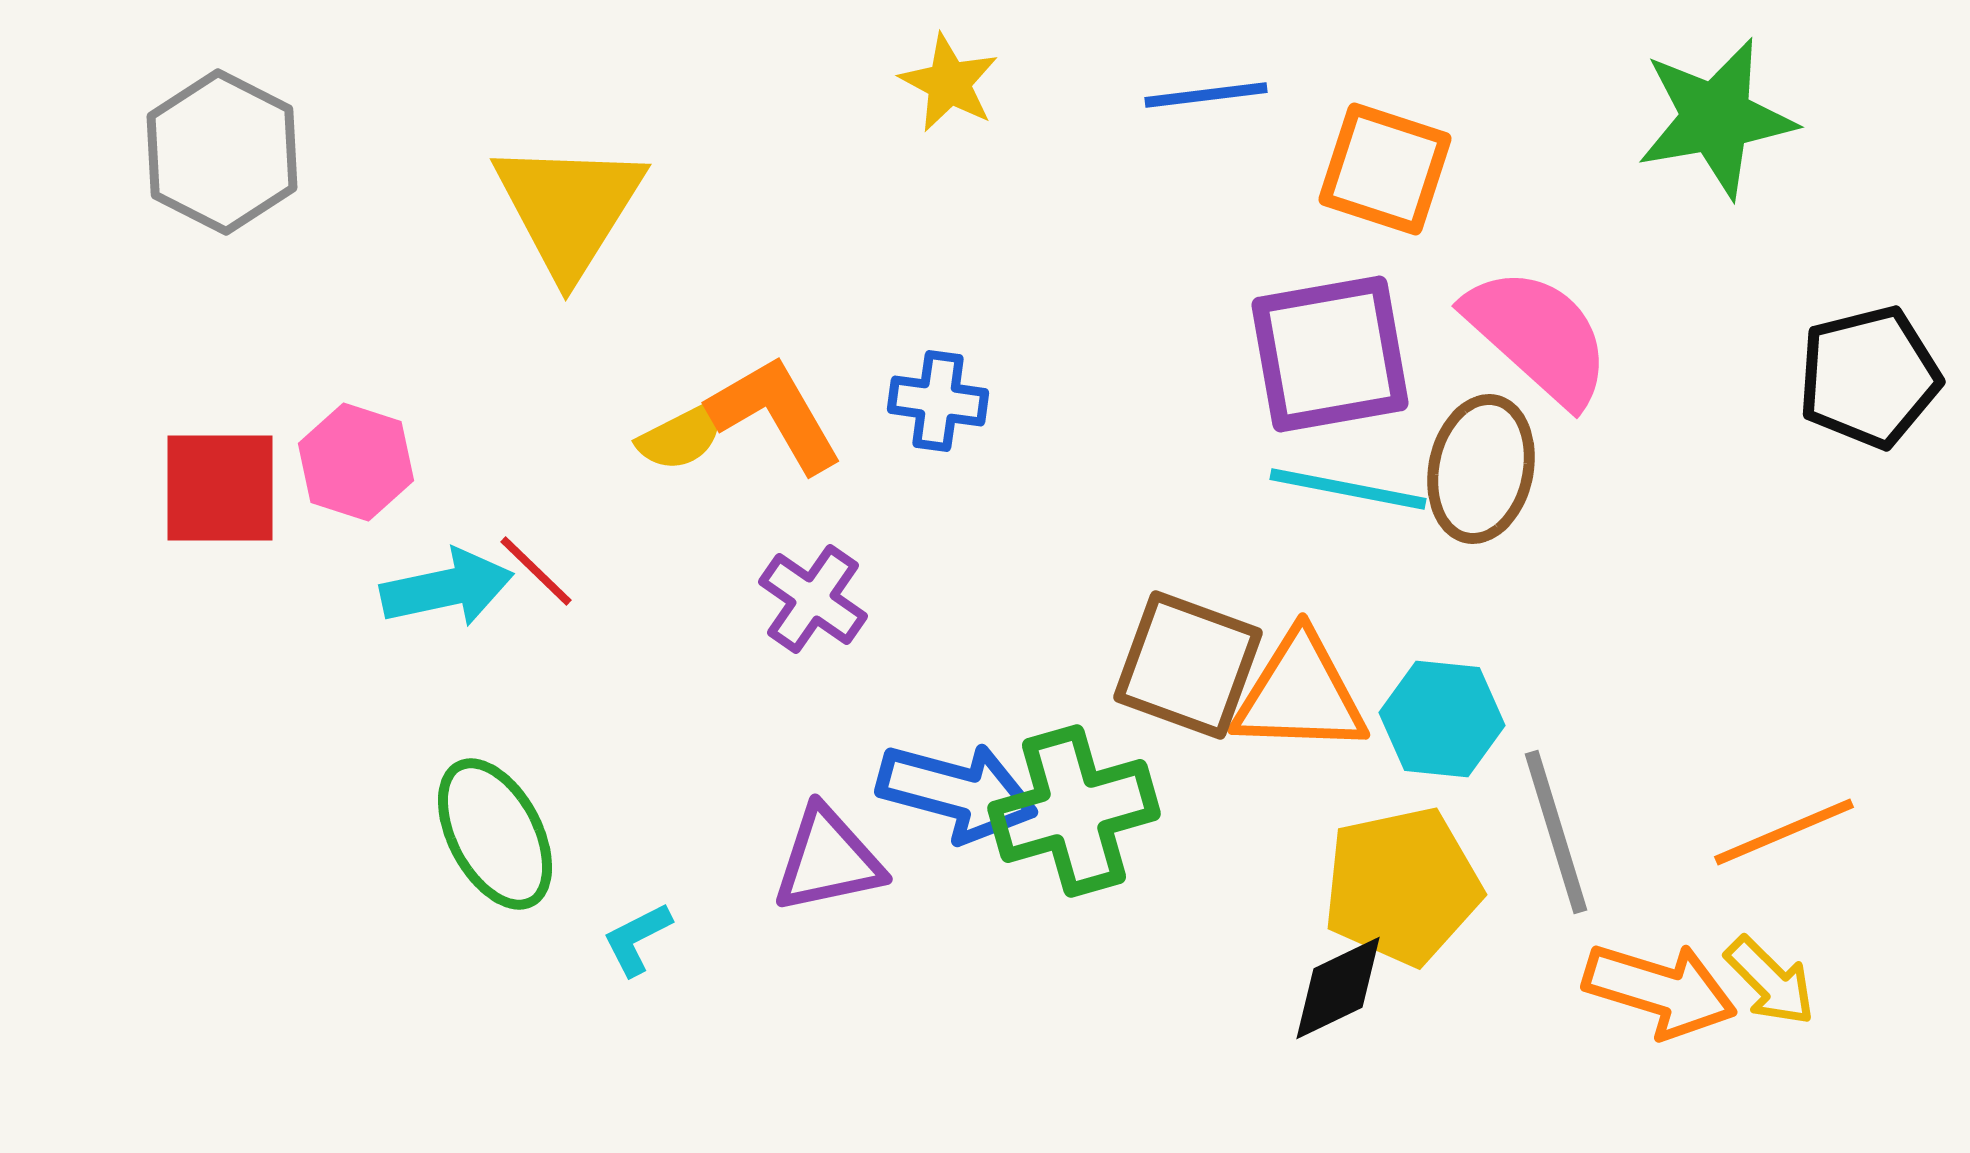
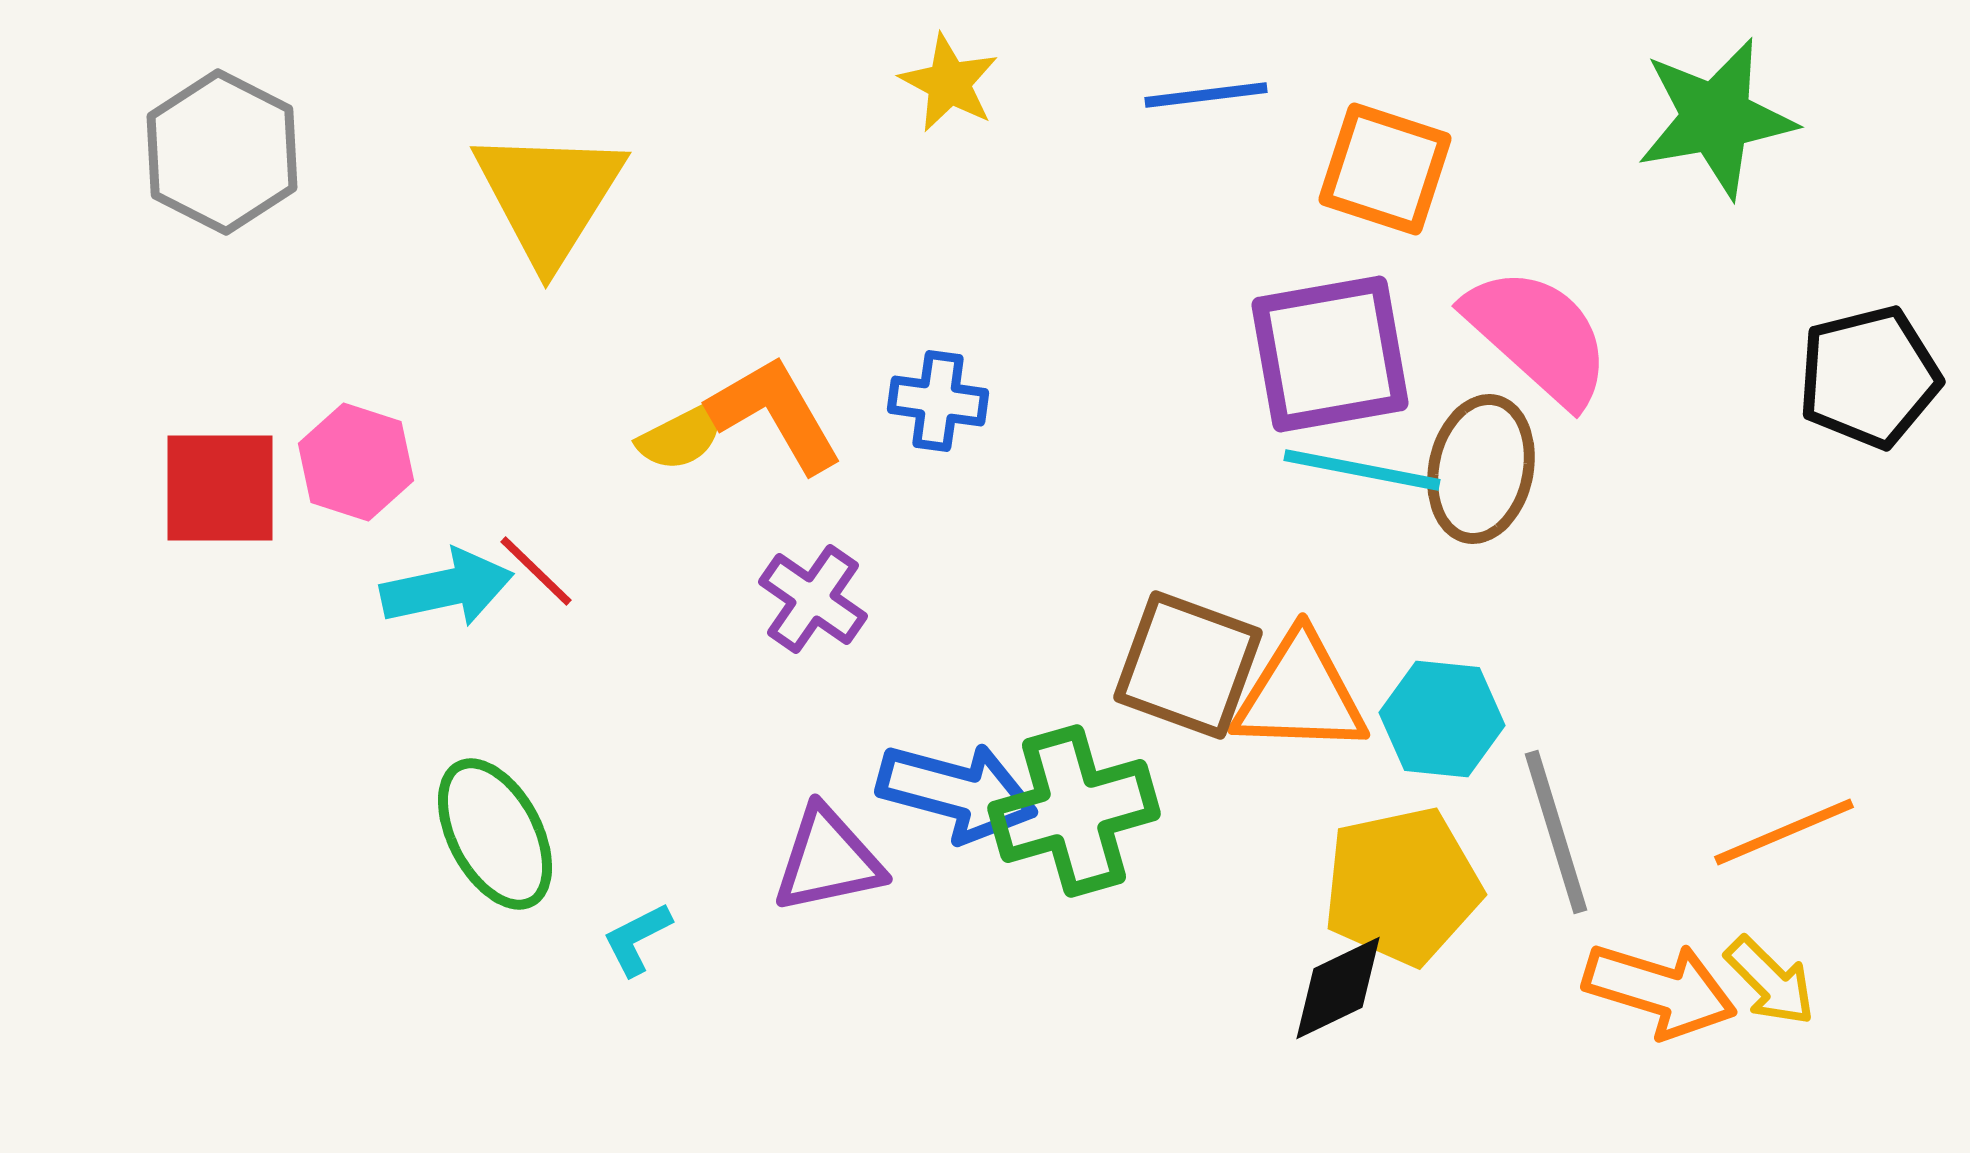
yellow triangle: moved 20 px left, 12 px up
cyan line: moved 14 px right, 19 px up
